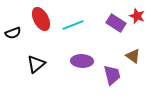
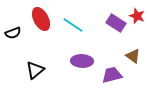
cyan line: rotated 55 degrees clockwise
black triangle: moved 1 px left, 6 px down
purple trapezoid: rotated 90 degrees counterclockwise
